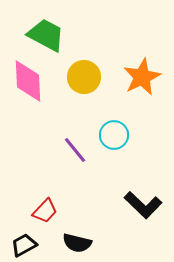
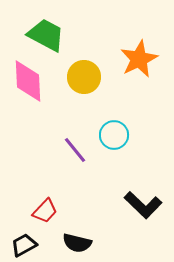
orange star: moved 3 px left, 18 px up
